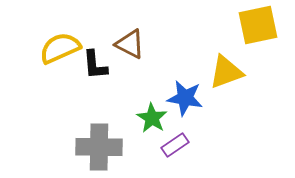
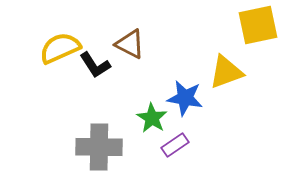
black L-shape: rotated 28 degrees counterclockwise
